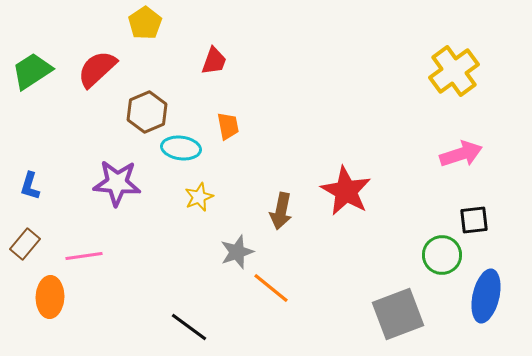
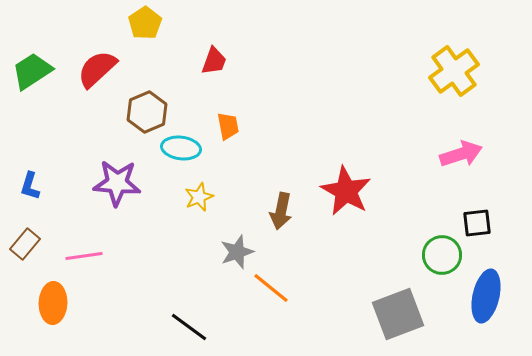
black square: moved 3 px right, 3 px down
orange ellipse: moved 3 px right, 6 px down
